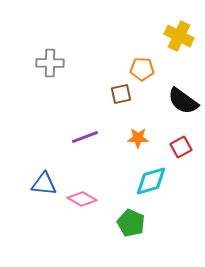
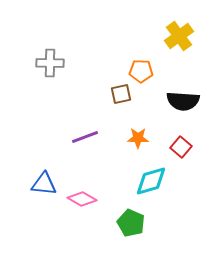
yellow cross: rotated 28 degrees clockwise
orange pentagon: moved 1 px left, 2 px down
black semicircle: rotated 32 degrees counterclockwise
red square: rotated 20 degrees counterclockwise
